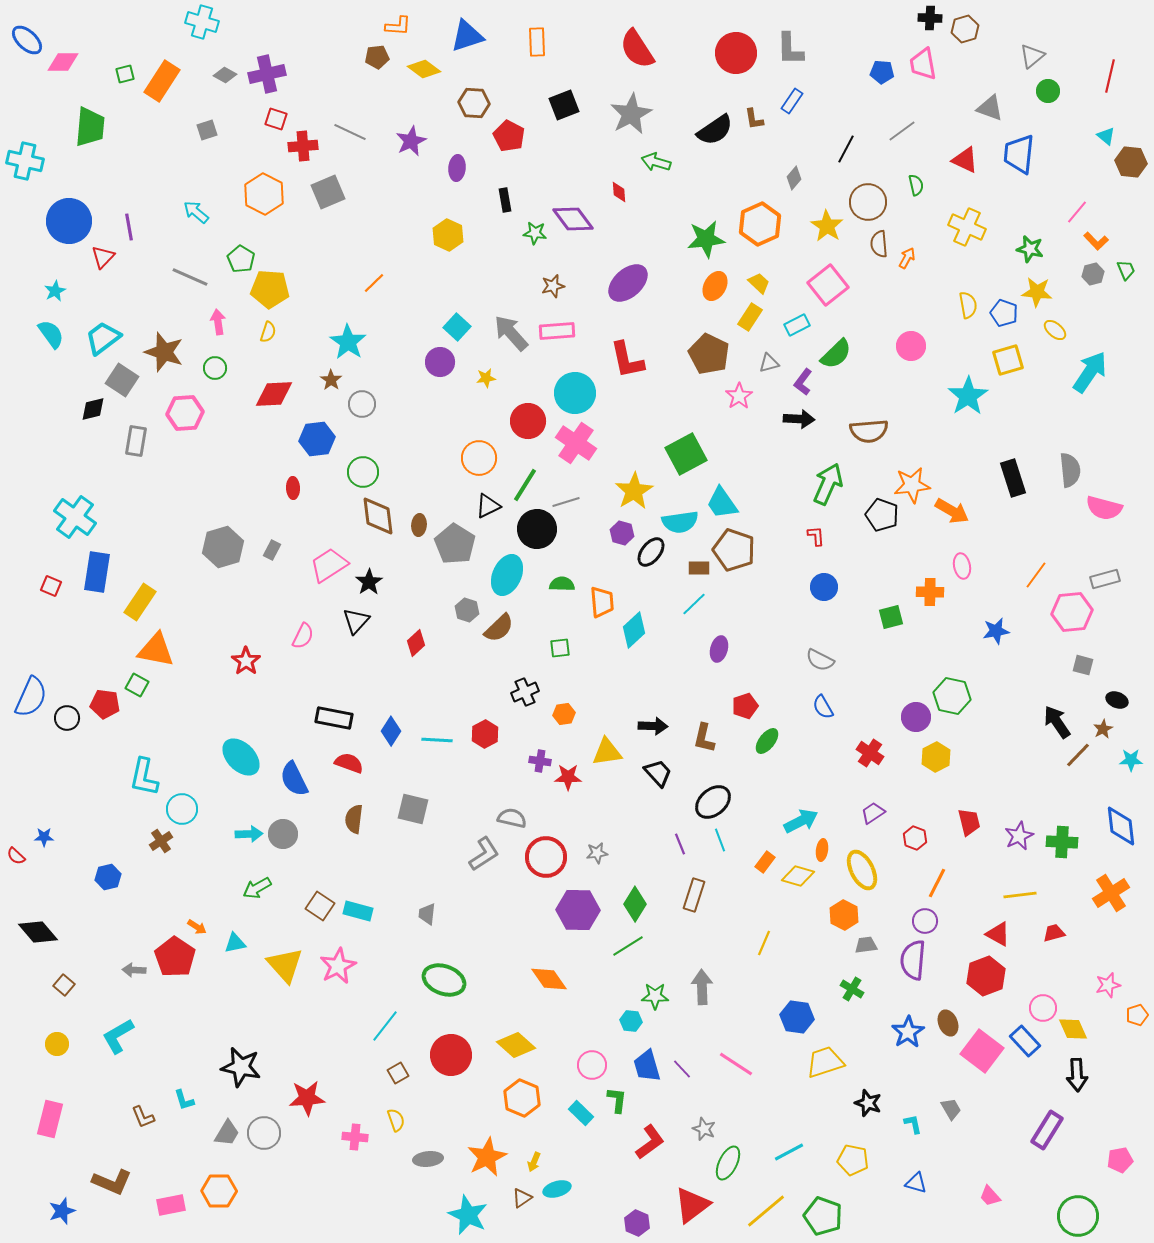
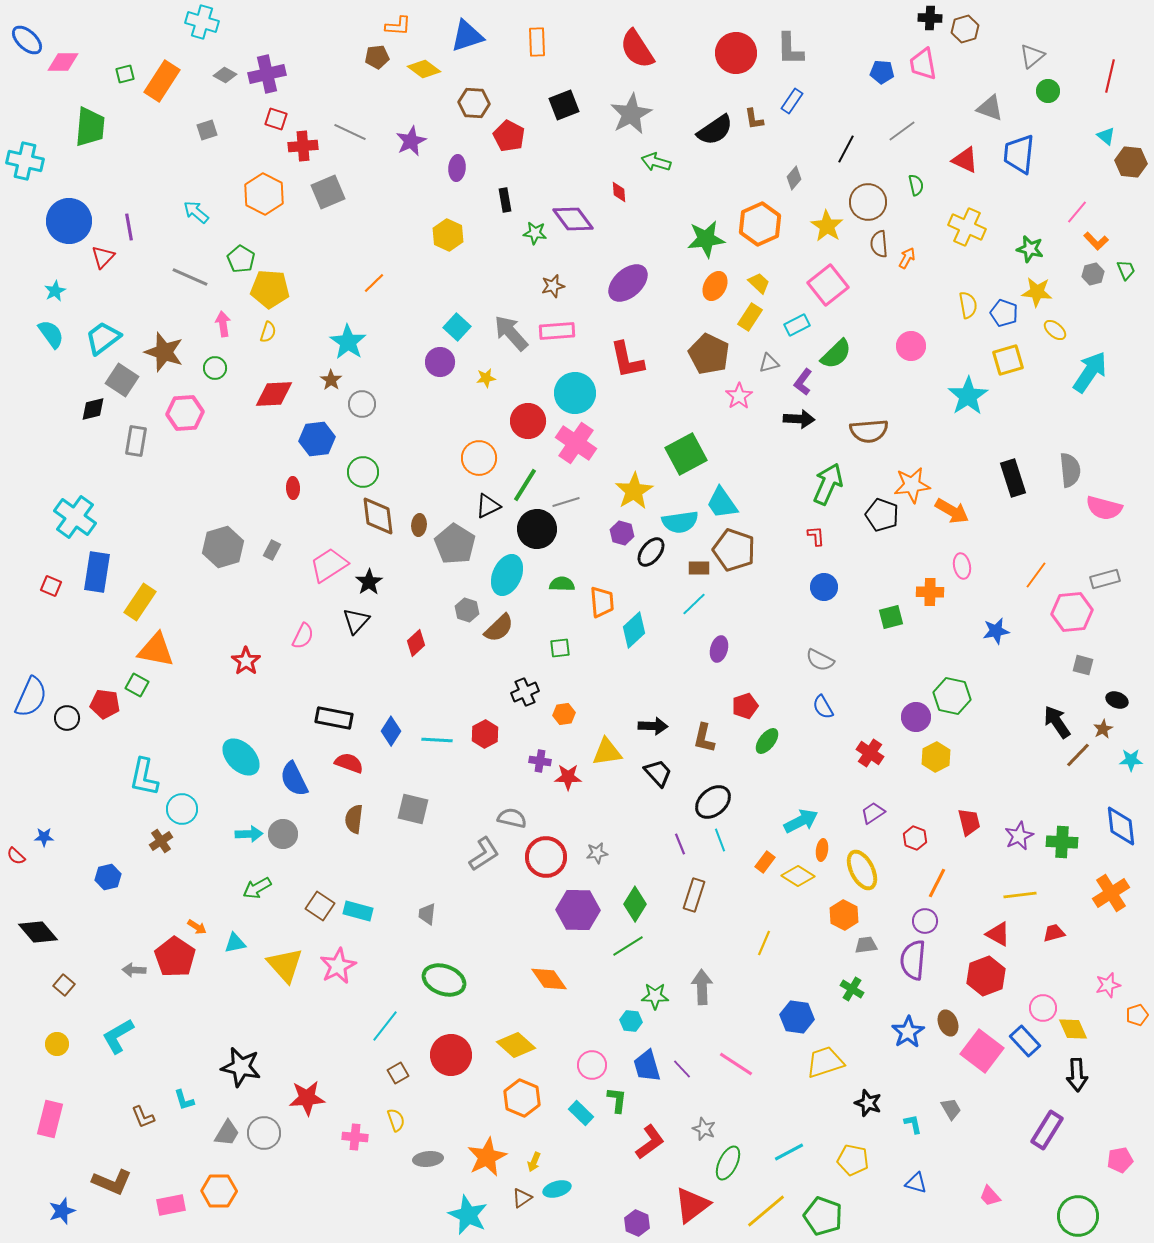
pink arrow at (218, 322): moved 5 px right, 2 px down
yellow diamond at (798, 876): rotated 16 degrees clockwise
